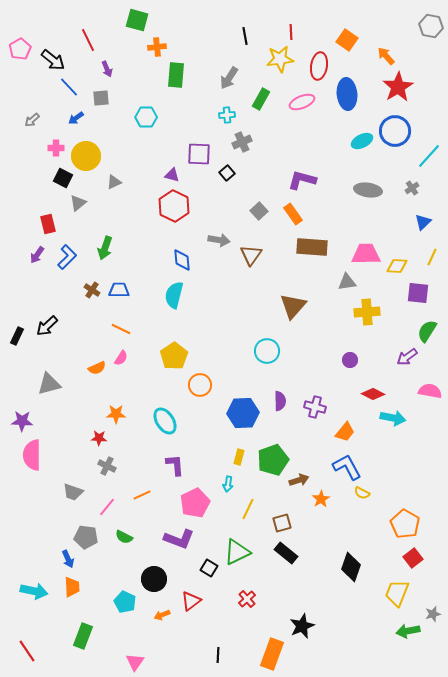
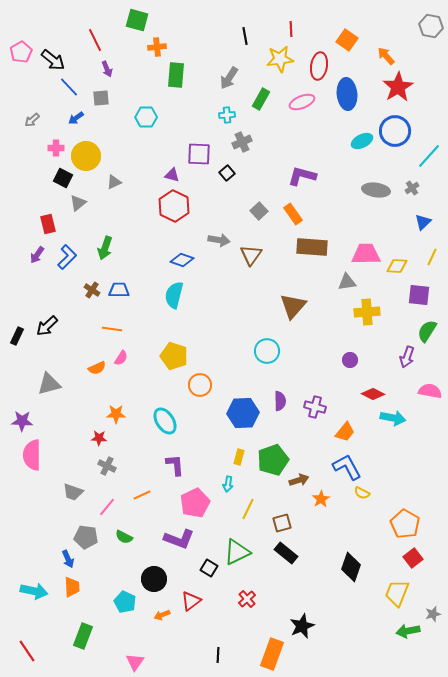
red line at (291, 32): moved 3 px up
red line at (88, 40): moved 7 px right
pink pentagon at (20, 49): moved 1 px right, 3 px down
purple L-shape at (302, 180): moved 4 px up
gray ellipse at (368, 190): moved 8 px right
blue diamond at (182, 260): rotated 65 degrees counterclockwise
purple square at (418, 293): moved 1 px right, 2 px down
orange line at (121, 329): moved 9 px left; rotated 18 degrees counterclockwise
yellow pentagon at (174, 356): rotated 20 degrees counterclockwise
purple arrow at (407, 357): rotated 35 degrees counterclockwise
